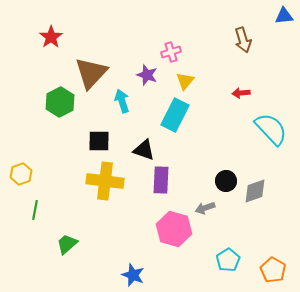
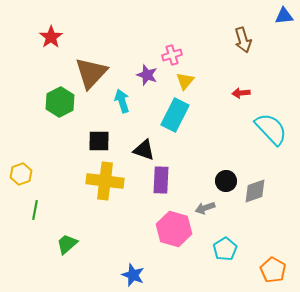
pink cross: moved 1 px right, 3 px down
cyan pentagon: moved 3 px left, 11 px up
